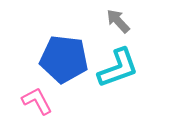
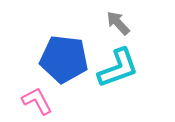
gray arrow: moved 2 px down
